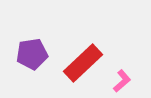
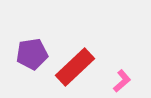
red rectangle: moved 8 px left, 4 px down
